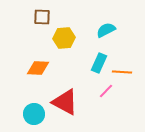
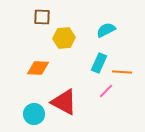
red triangle: moved 1 px left
